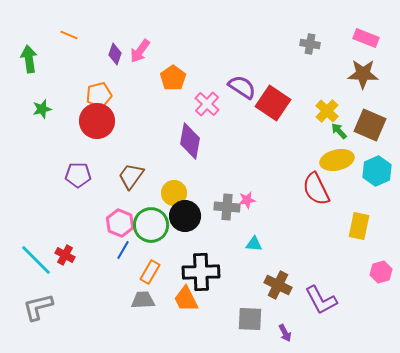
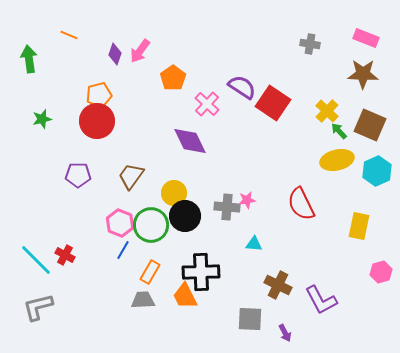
green star at (42, 109): moved 10 px down
purple diamond at (190, 141): rotated 36 degrees counterclockwise
red semicircle at (316, 189): moved 15 px left, 15 px down
orange trapezoid at (186, 299): moved 1 px left, 3 px up
